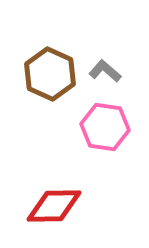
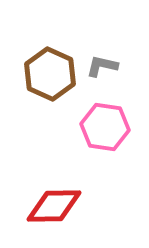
gray L-shape: moved 3 px left, 5 px up; rotated 28 degrees counterclockwise
